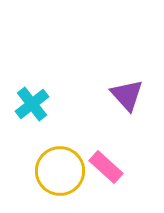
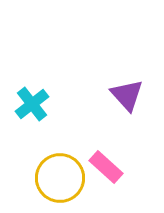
yellow circle: moved 7 px down
